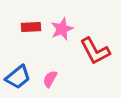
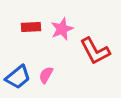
pink semicircle: moved 4 px left, 4 px up
